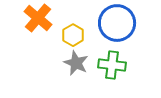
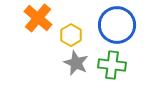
blue circle: moved 2 px down
yellow hexagon: moved 2 px left
